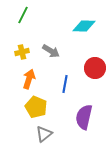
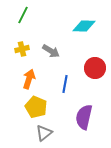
yellow cross: moved 3 px up
gray triangle: moved 1 px up
